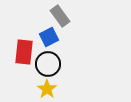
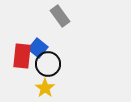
blue square: moved 11 px left, 11 px down; rotated 24 degrees counterclockwise
red rectangle: moved 2 px left, 4 px down
yellow star: moved 2 px left, 1 px up
